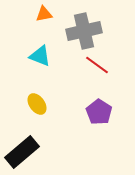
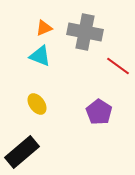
orange triangle: moved 14 px down; rotated 12 degrees counterclockwise
gray cross: moved 1 px right, 1 px down; rotated 24 degrees clockwise
red line: moved 21 px right, 1 px down
